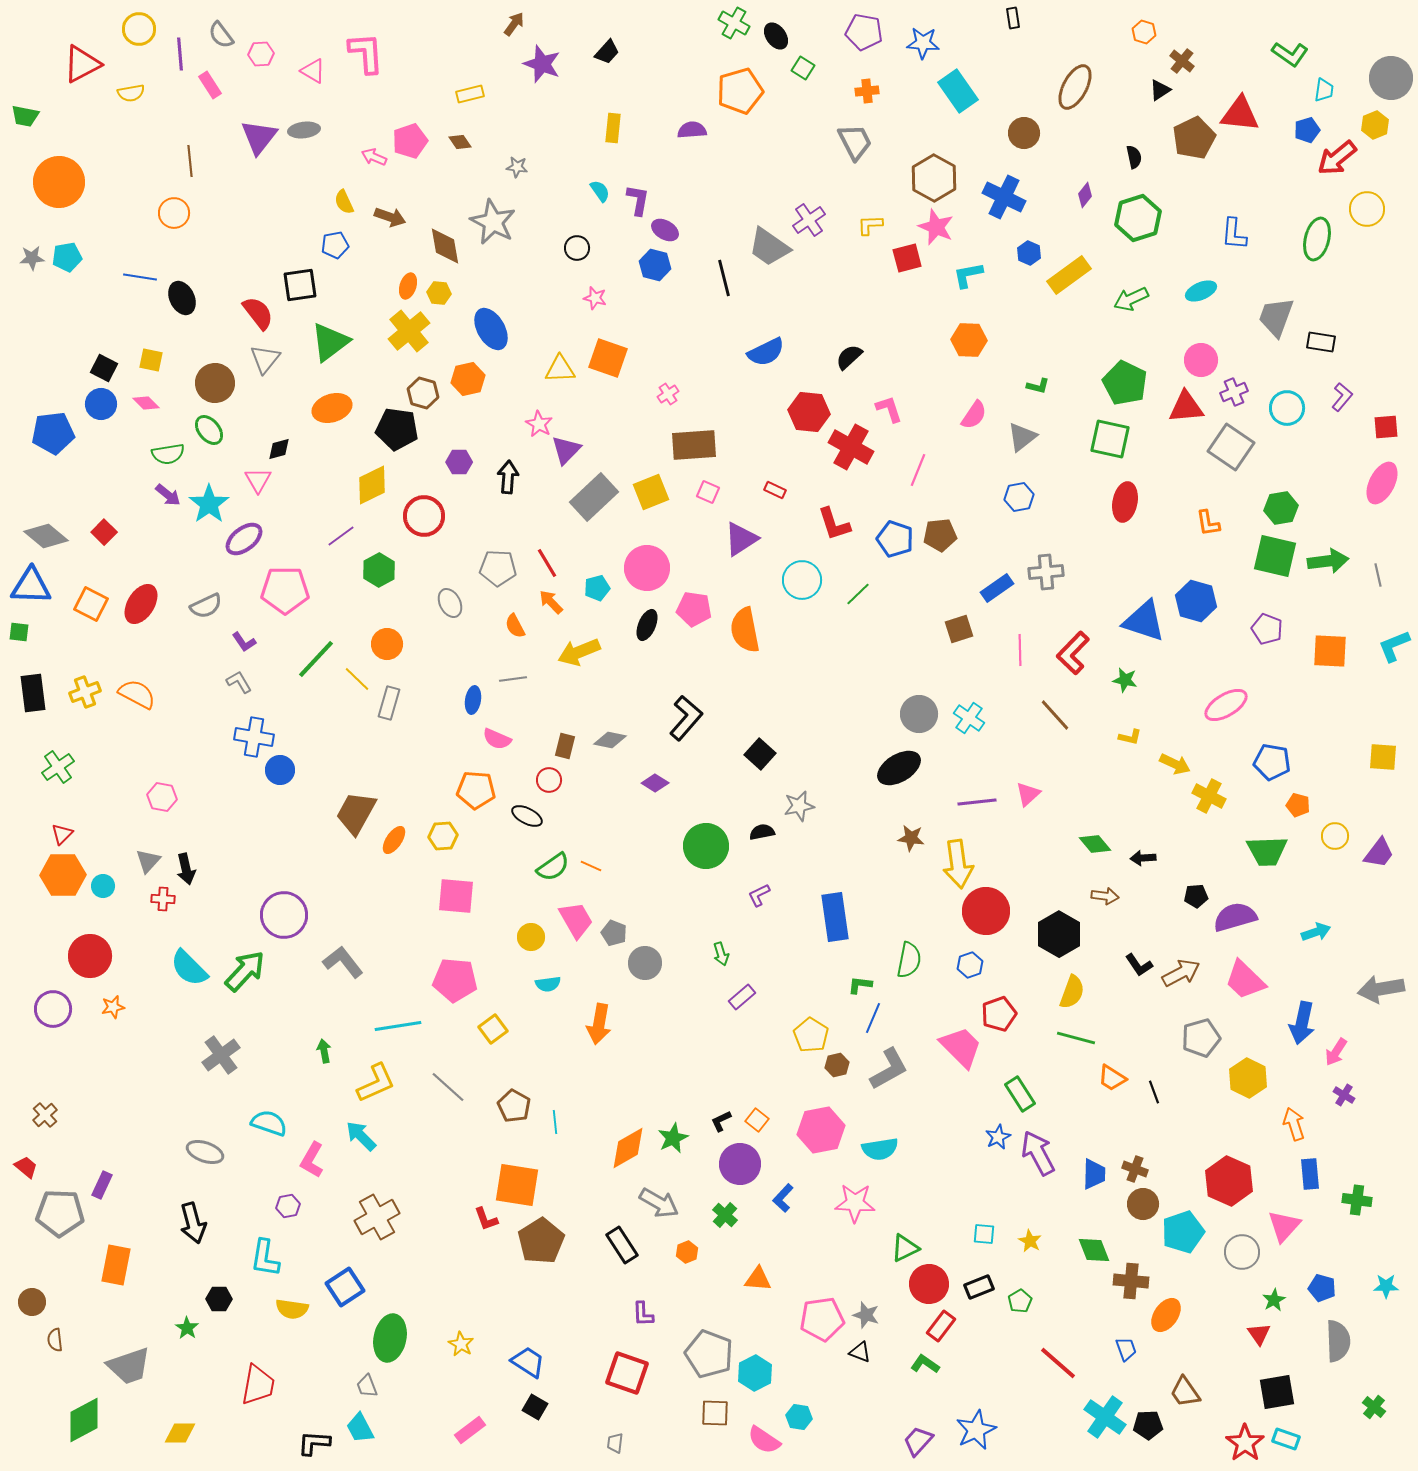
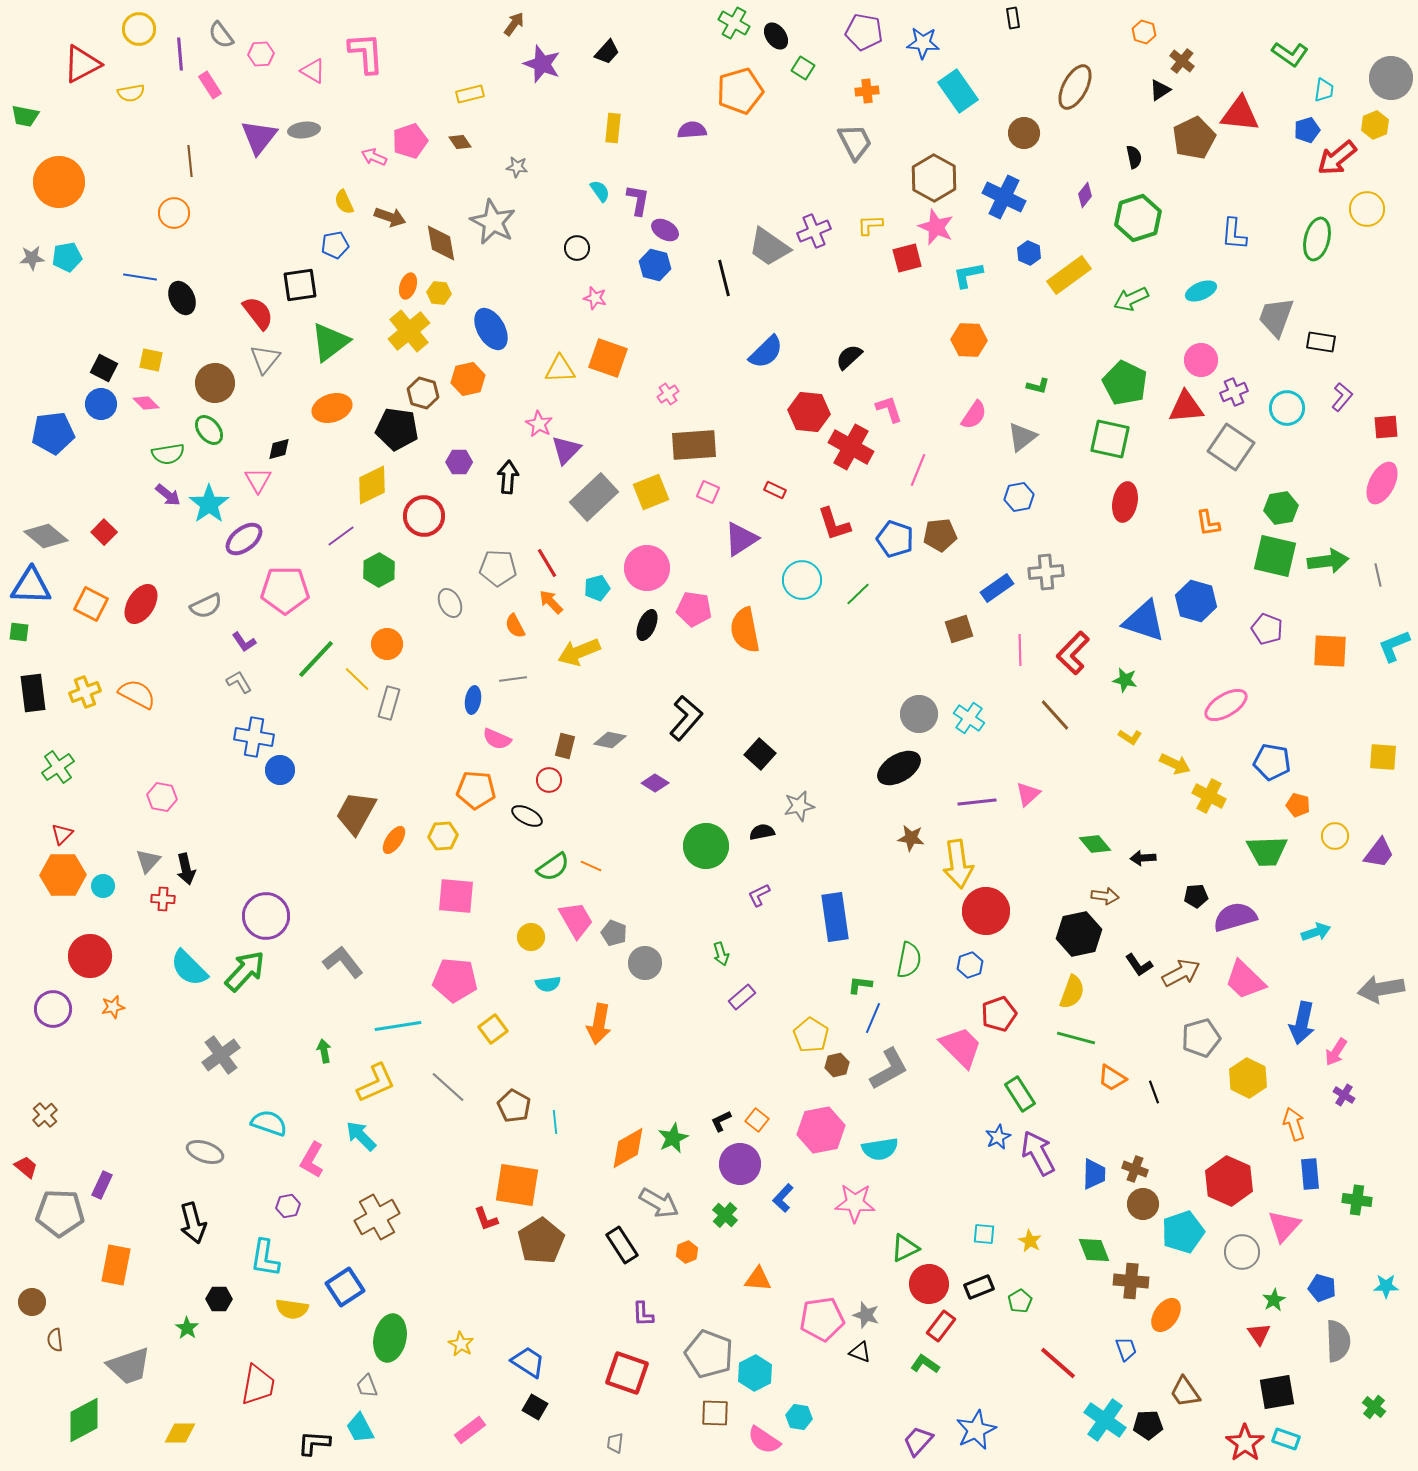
purple cross at (809, 220): moved 5 px right, 11 px down; rotated 12 degrees clockwise
brown diamond at (445, 246): moved 4 px left, 3 px up
blue semicircle at (766, 352): rotated 18 degrees counterclockwise
yellow L-shape at (1130, 737): rotated 20 degrees clockwise
purple circle at (284, 915): moved 18 px left, 1 px down
black hexagon at (1059, 934): moved 20 px right; rotated 18 degrees clockwise
cyan cross at (1105, 1417): moved 3 px down
